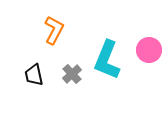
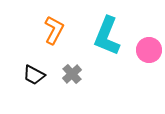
cyan L-shape: moved 24 px up
black trapezoid: rotated 50 degrees counterclockwise
